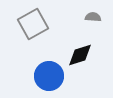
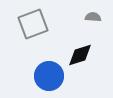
gray square: rotated 8 degrees clockwise
